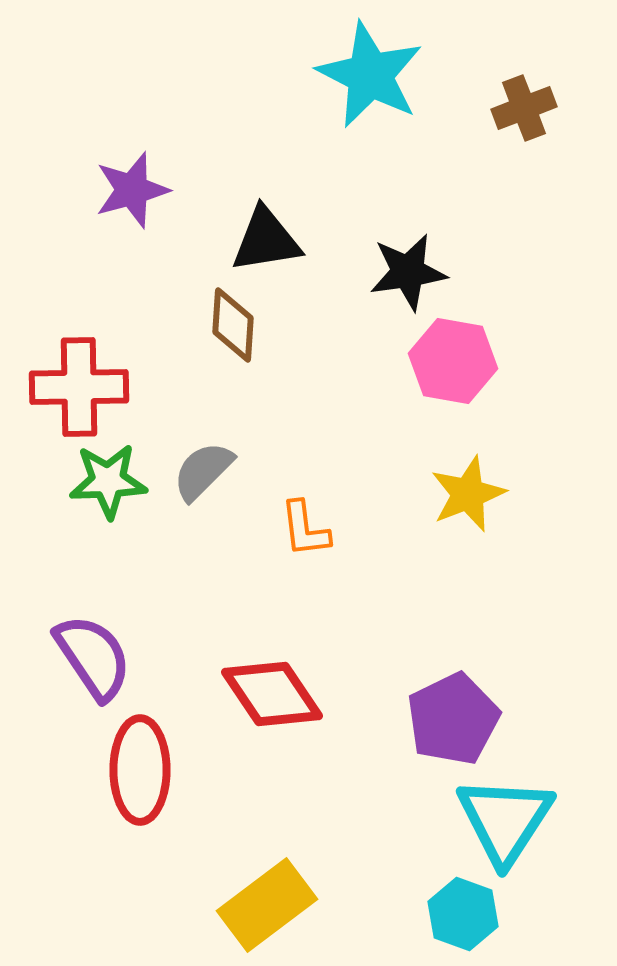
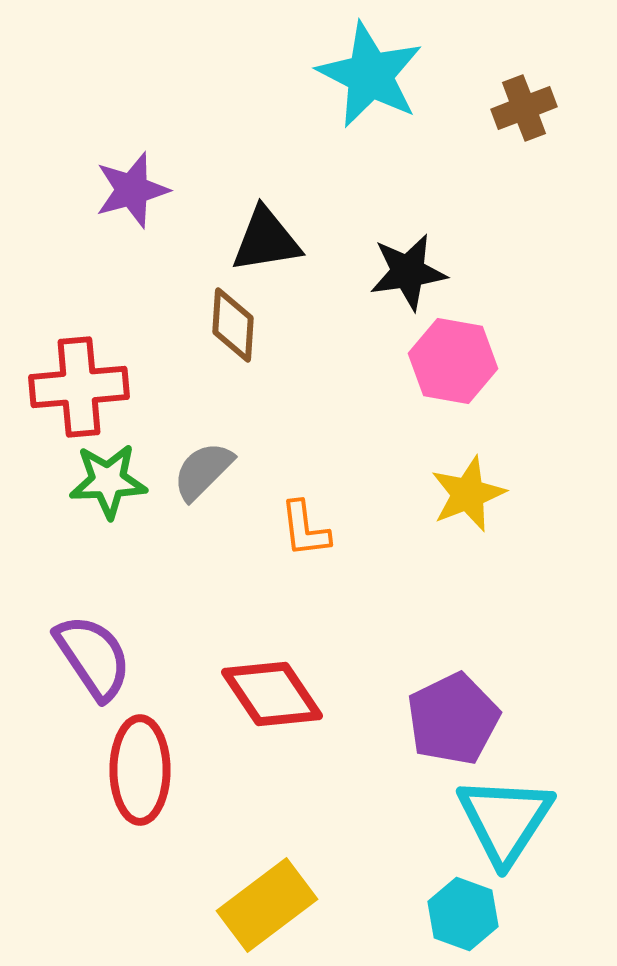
red cross: rotated 4 degrees counterclockwise
